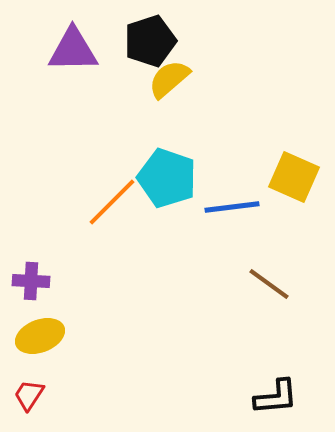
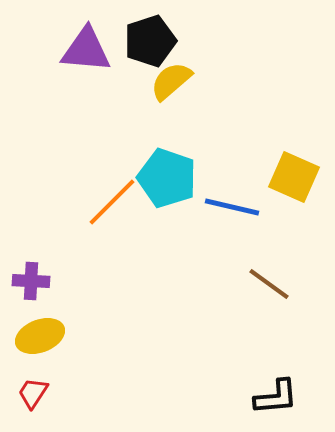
purple triangle: moved 13 px right; rotated 6 degrees clockwise
yellow semicircle: moved 2 px right, 2 px down
blue line: rotated 20 degrees clockwise
red trapezoid: moved 4 px right, 2 px up
